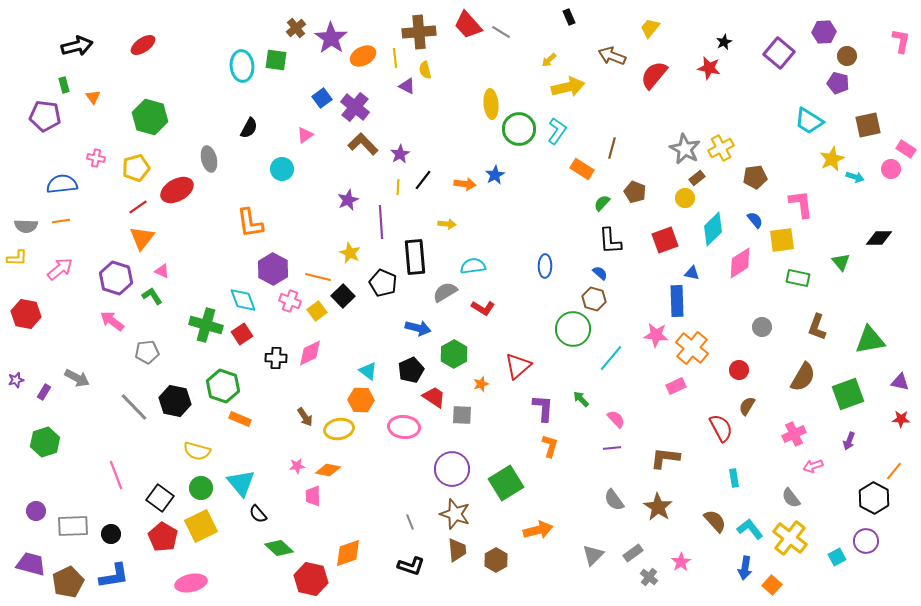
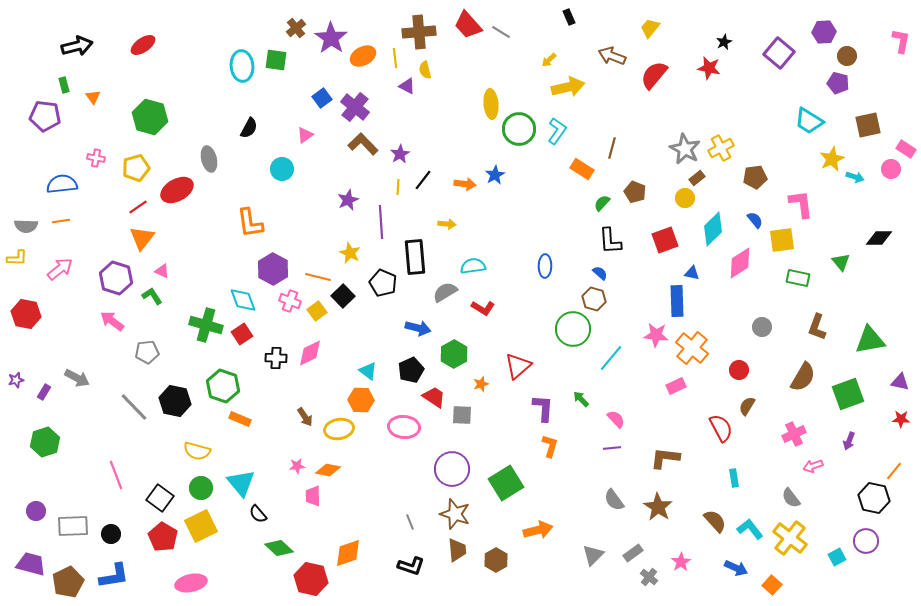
black hexagon at (874, 498): rotated 16 degrees counterclockwise
blue arrow at (745, 568): moved 9 px left; rotated 75 degrees counterclockwise
